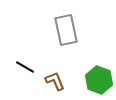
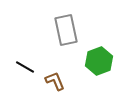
green hexagon: moved 19 px up; rotated 20 degrees clockwise
